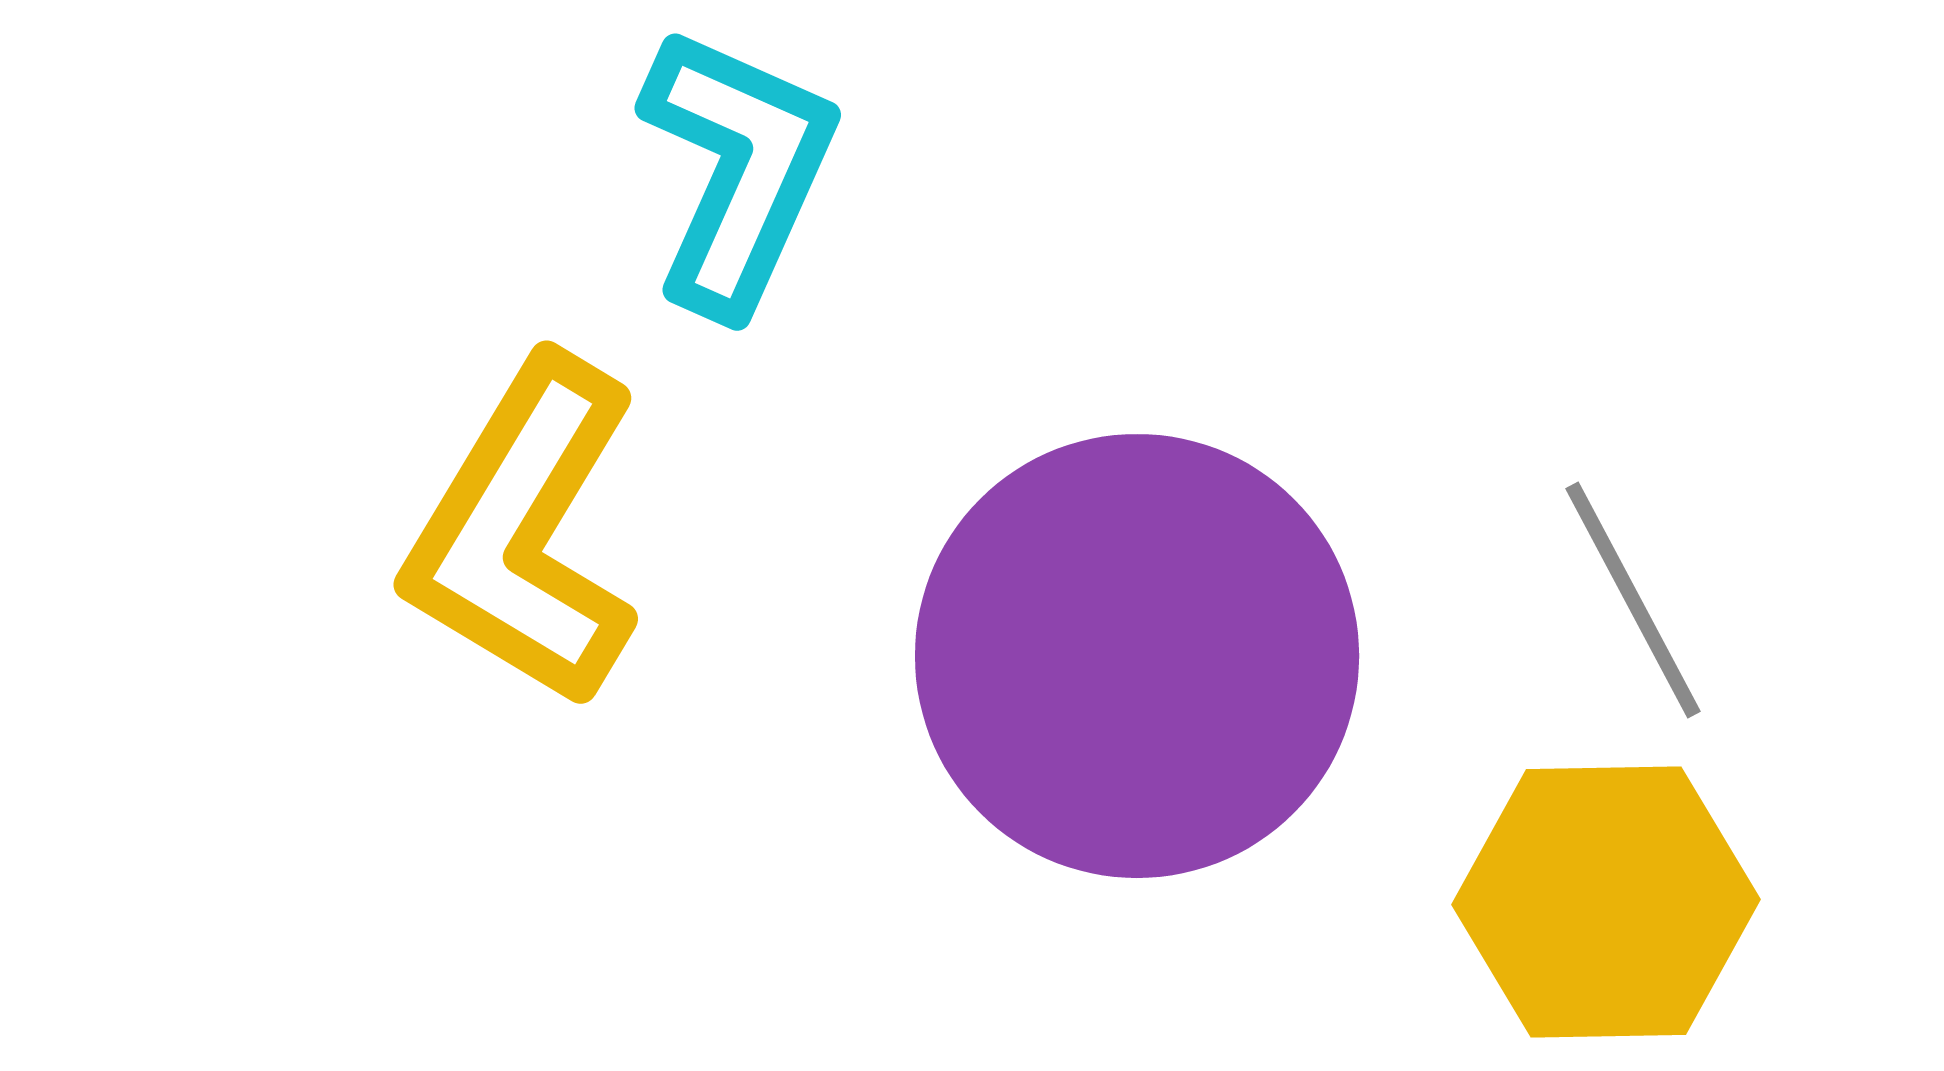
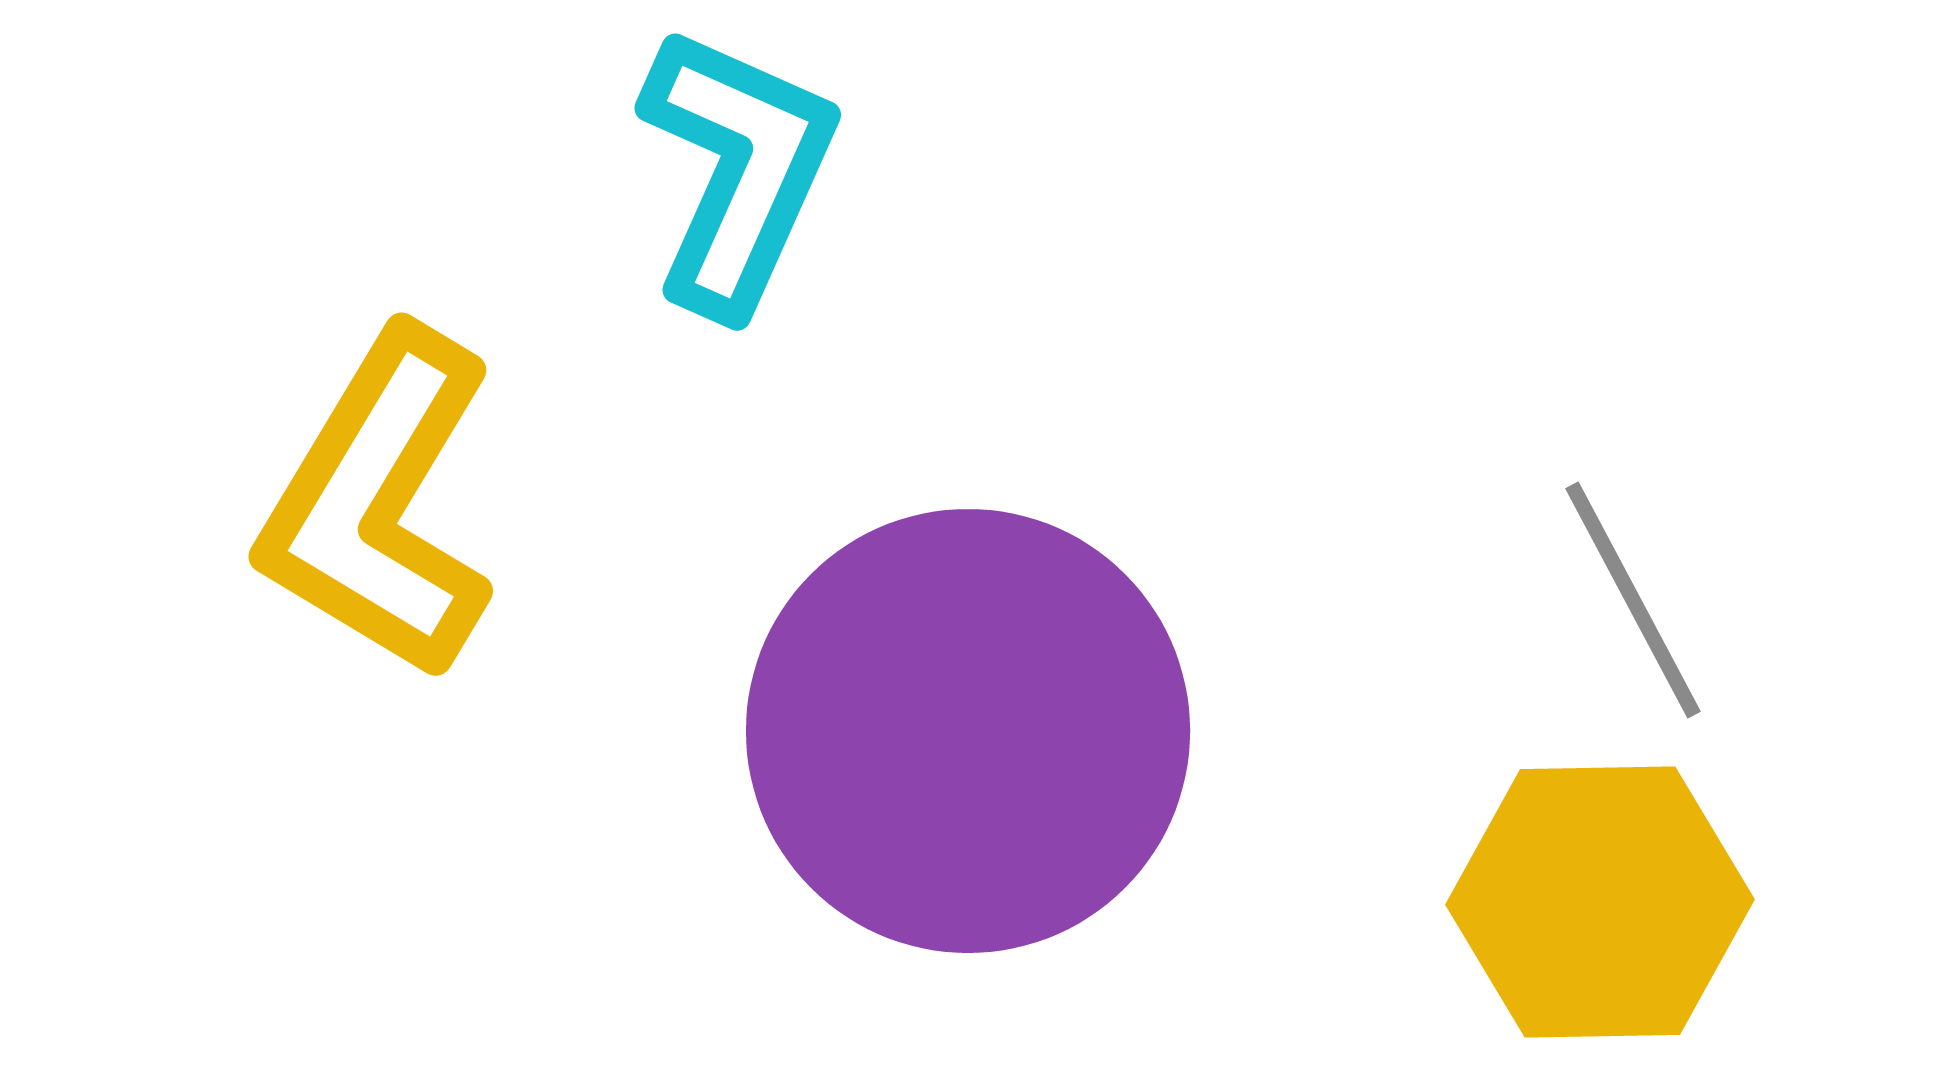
yellow L-shape: moved 145 px left, 28 px up
purple circle: moved 169 px left, 75 px down
yellow hexagon: moved 6 px left
